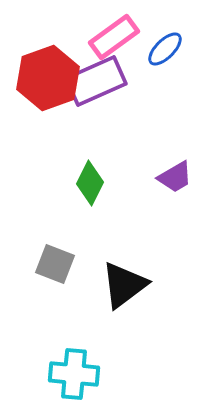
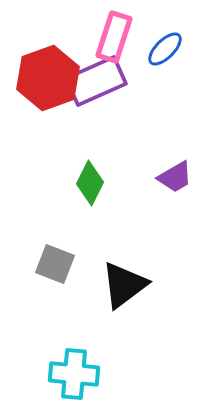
pink rectangle: rotated 36 degrees counterclockwise
